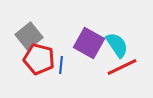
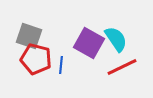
gray square: rotated 32 degrees counterclockwise
cyan semicircle: moved 1 px left, 6 px up
red pentagon: moved 3 px left
